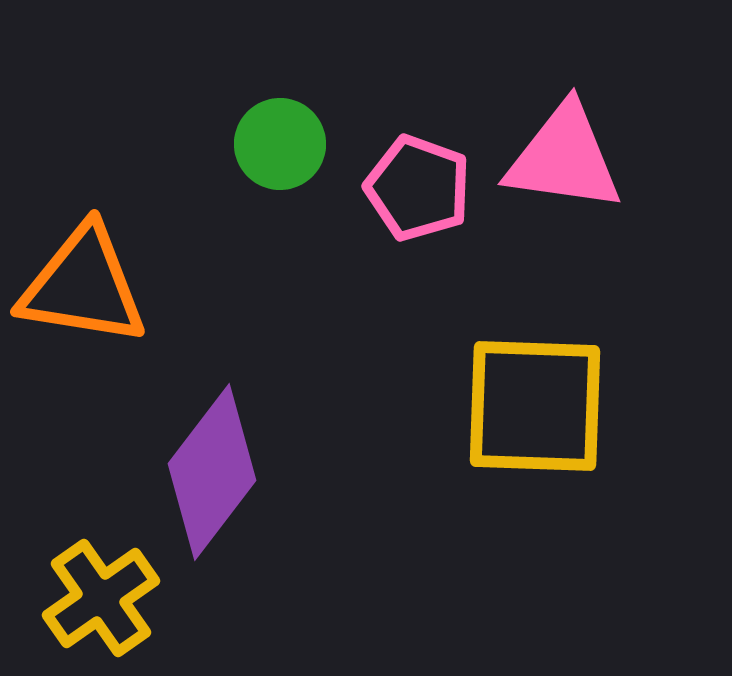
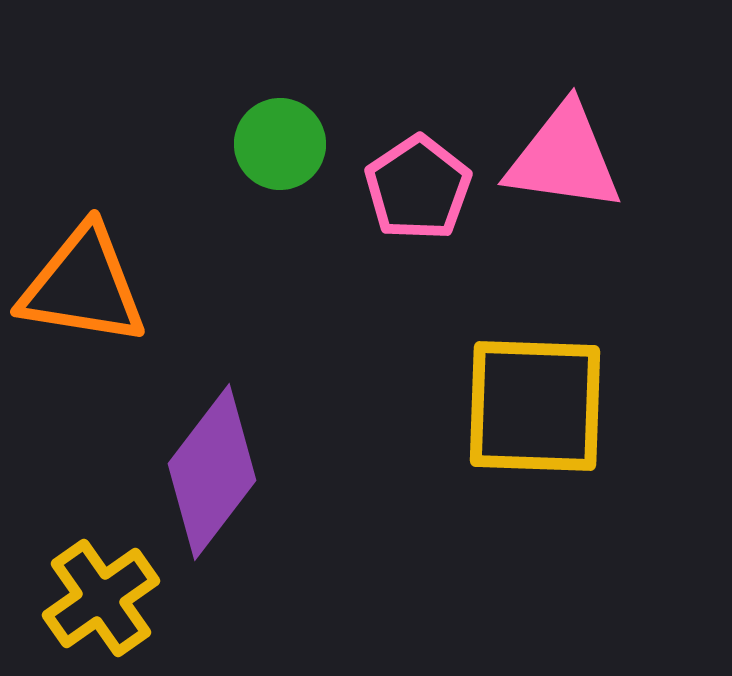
pink pentagon: rotated 18 degrees clockwise
